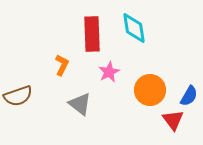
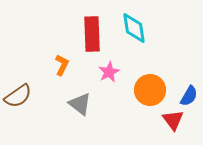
brown semicircle: rotated 16 degrees counterclockwise
